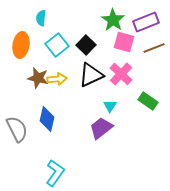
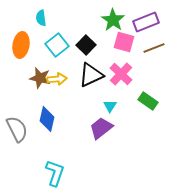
cyan semicircle: rotated 14 degrees counterclockwise
brown star: moved 2 px right
cyan L-shape: rotated 16 degrees counterclockwise
